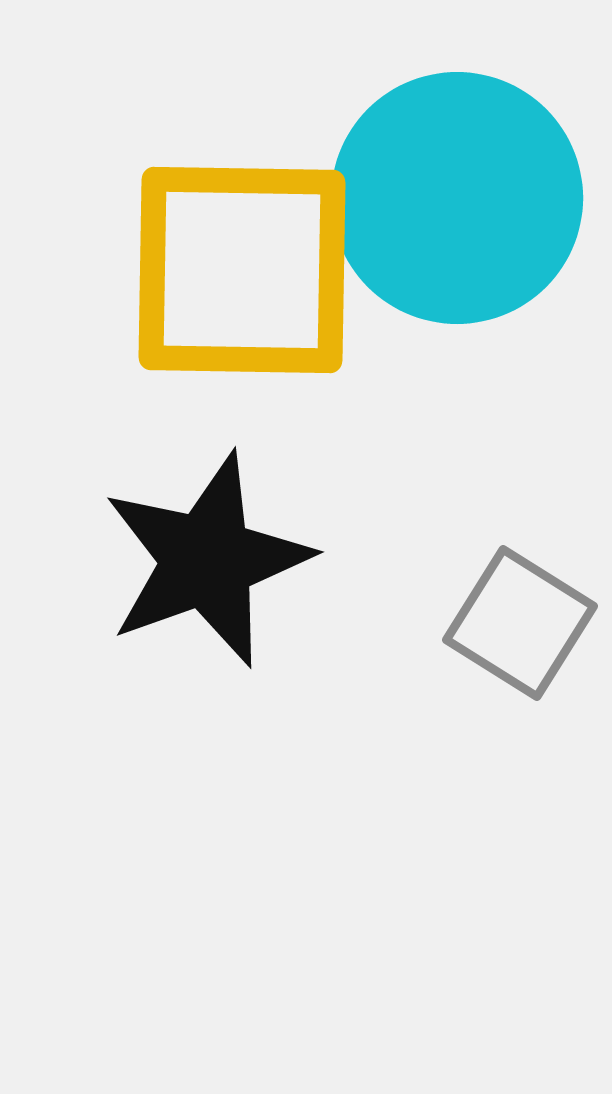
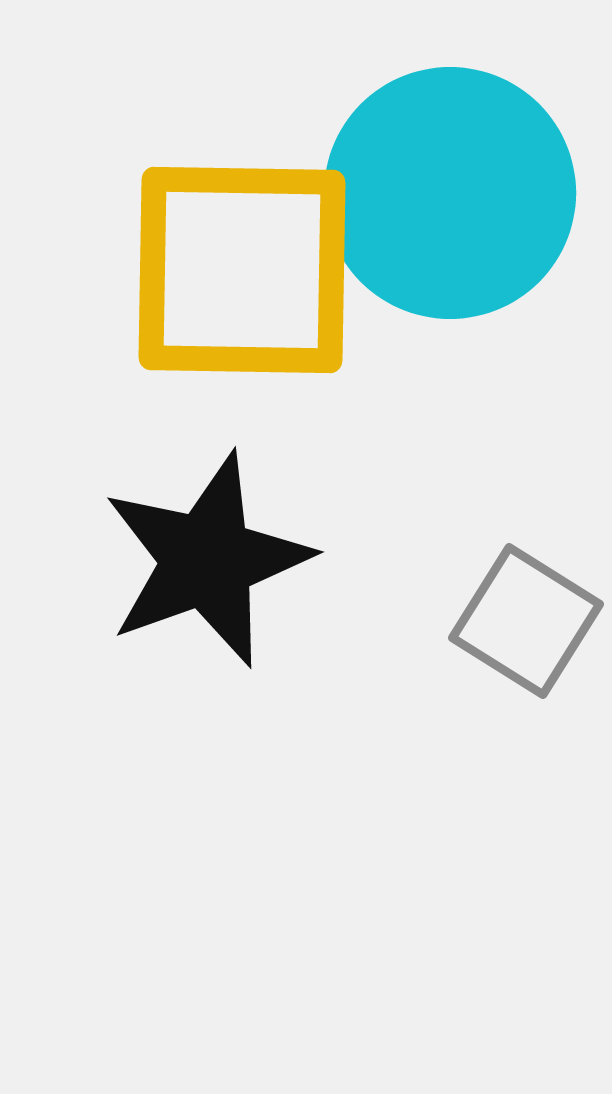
cyan circle: moved 7 px left, 5 px up
gray square: moved 6 px right, 2 px up
